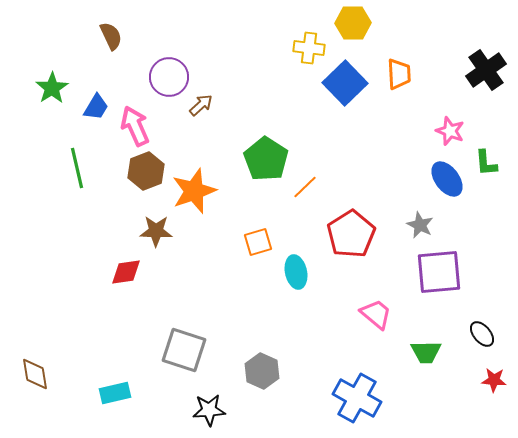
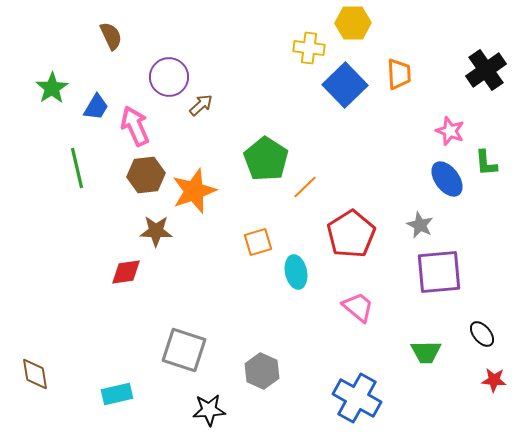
blue square: moved 2 px down
brown hexagon: moved 4 px down; rotated 15 degrees clockwise
pink trapezoid: moved 18 px left, 7 px up
cyan rectangle: moved 2 px right, 1 px down
